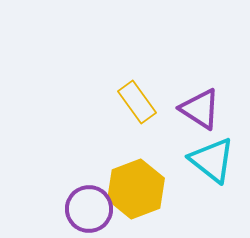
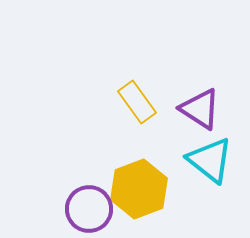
cyan triangle: moved 2 px left
yellow hexagon: moved 3 px right
